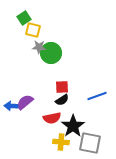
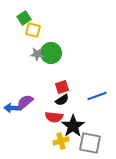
gray star: moved 2 px left, 7 px down
red square: rotated 16 degrees counterclockwise
blue arrow: moved 2 px down
red semicircle: moved 2 px right, 1 px up; rotated 18 degrees clockwise
yellow cross: moved 1 px up; rotated 21 degrees counterclockwise
